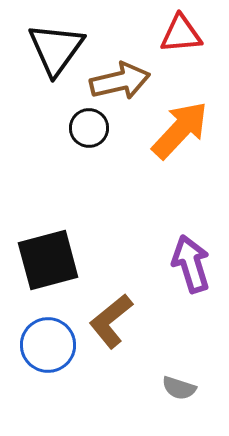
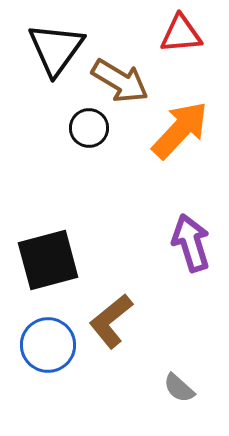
brown arrow: rotated 44 degrees clockwise
purple arrow: moved 21 px up
gray semicircle: rotated 24 degrees clockwise
